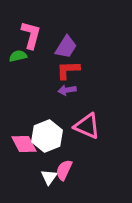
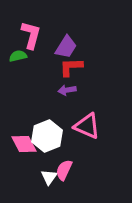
red L-shape: moved 3 px right, 3 px up
